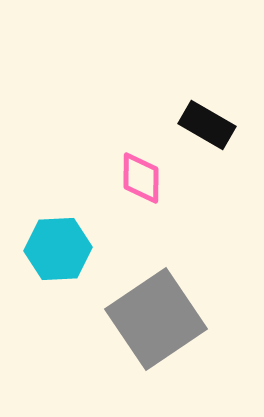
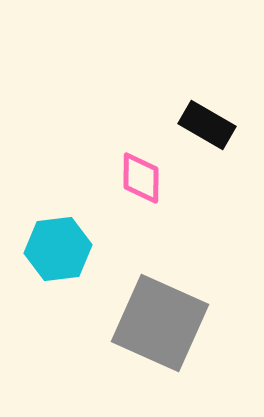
cyan hexagon: rotated 4 degrees counterclockwise
gray square: moved 4 px right, 4 px down; rotated 32 degrees counterclockwise
